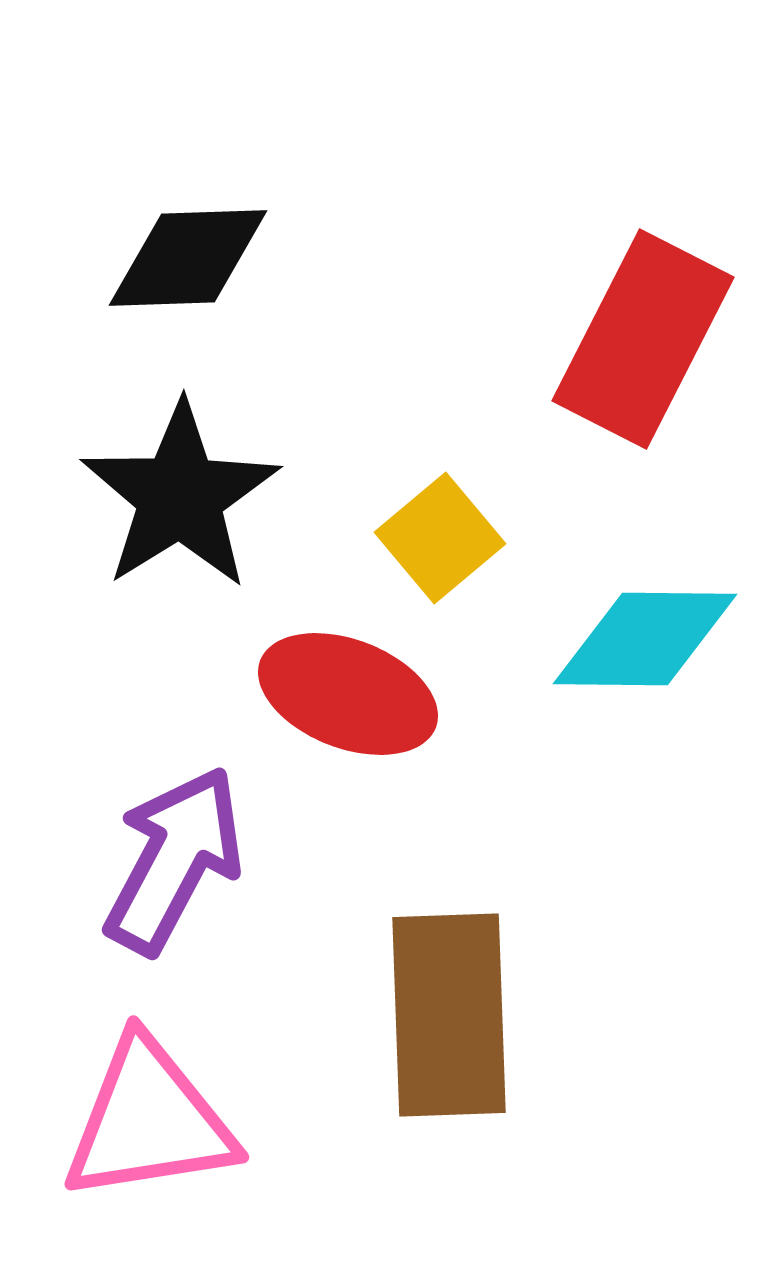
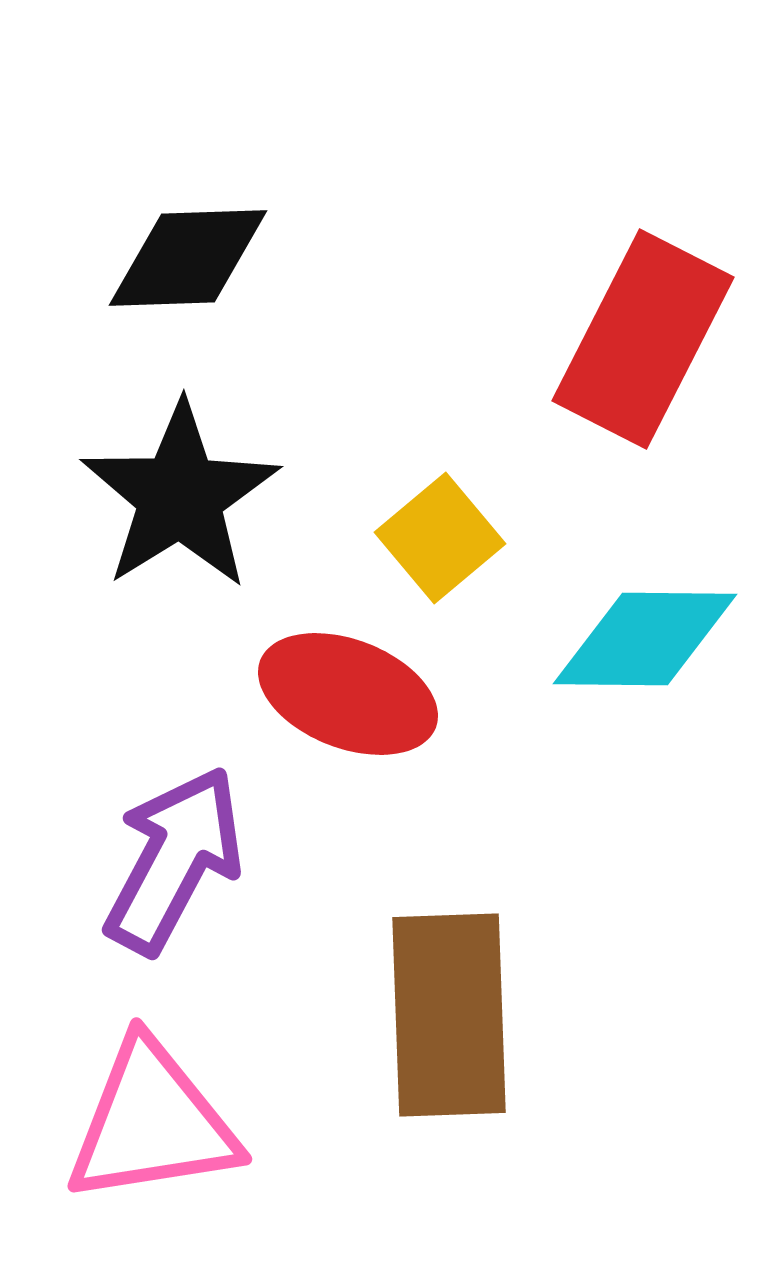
pink triangle: moved 3 px right, 2 px down
